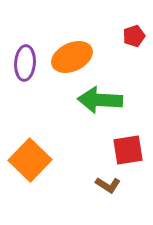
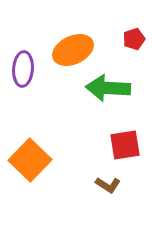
red pentagon: moved 3 px down
orange ellipse: moved 1 px right, 7 px up
purple ellipse: moved 2 px left, 6 px down
green arrow: moved 8 px right, 12 px up
red square: moved 3 px left, 5 px up
